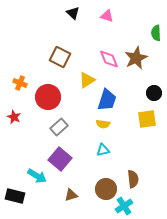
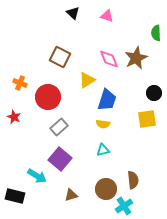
brown semicircle: moved 1 px down
